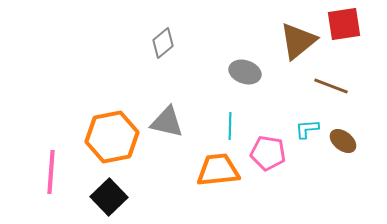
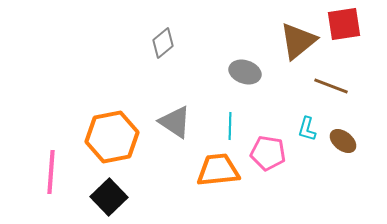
gray triangle: moved 8 px right; rotated 21 degrees clockwise
cyan L-shape: rotated 70 degrees counterclockwise
